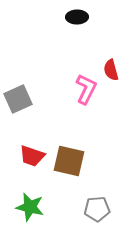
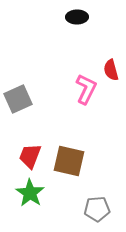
red trapezoid: moved 2 px left; rotated 92 degrees clockwise
green star: moved 14 px up; rotated 20 degrees clockwise
